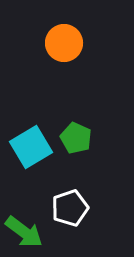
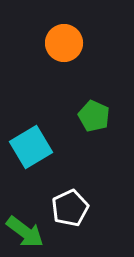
green pentagon: moved 18 px right, 22 px up
white pentagon: rotated 6 degrees counterclockwise
green arrow: moved 1 px right
